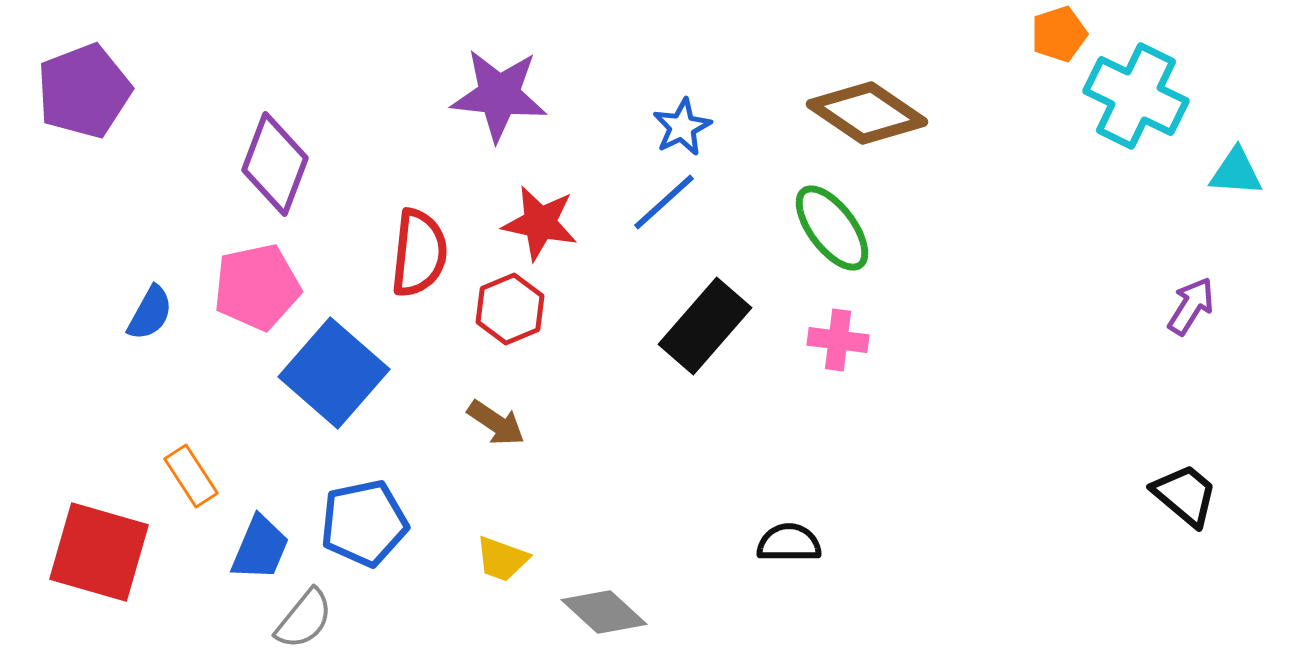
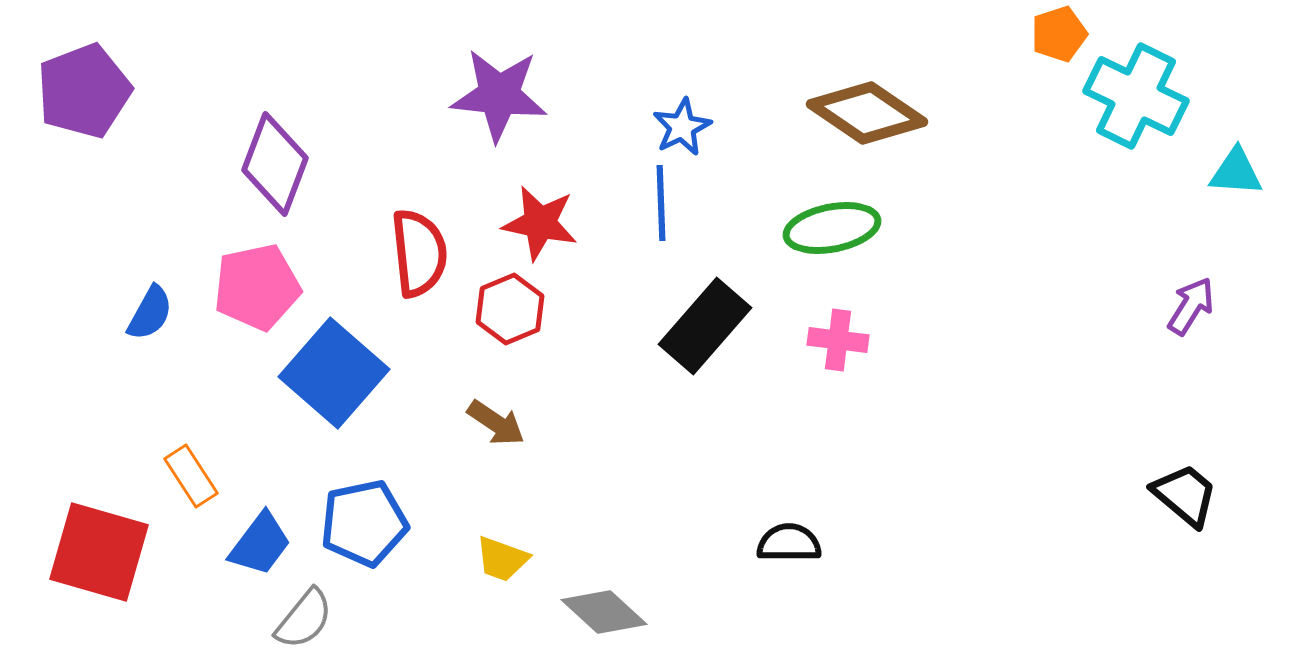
blue line: moved 3 px left, 1 px down; rotated 50 degrees counterclockwise
green ellipse: rotated 64 degrees counterclockwise
red semicircle: rotated 12 degrees counterclockwise
blue trapezoid: moved 4 px up; rotated 14 degrees clockwise
